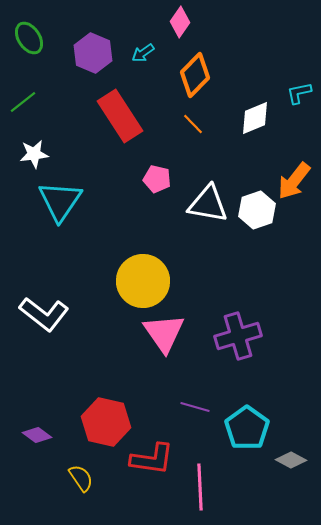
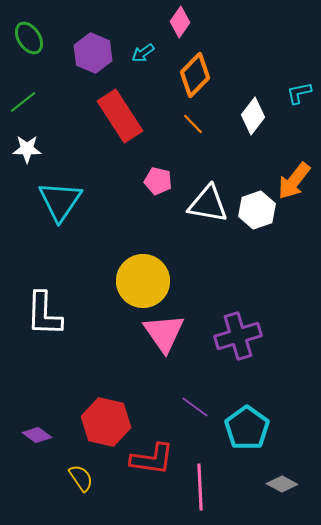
white diamond: moved 2 px left, 2 px up; rotated 30 degrees counterclockwise
white star: moved 7 px left, 5 px up; rotated 8 degrees clockwise
pink pentagon: moved 1 px right, 2 px down
white L-shape: rotated 54 degrees clockwise
purple line: rotated 20 degrees clockwise
gray diamond: moved 9 px left, 24 px down
